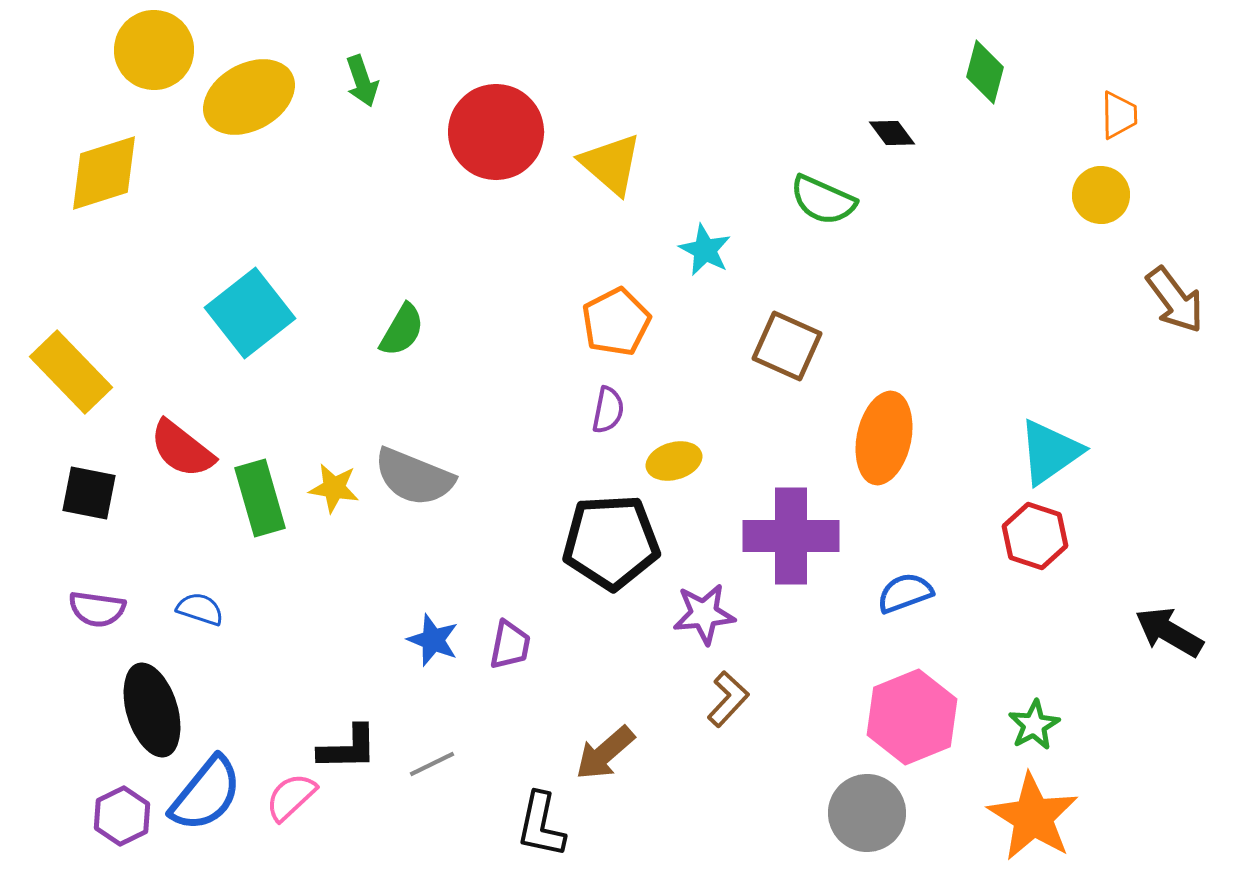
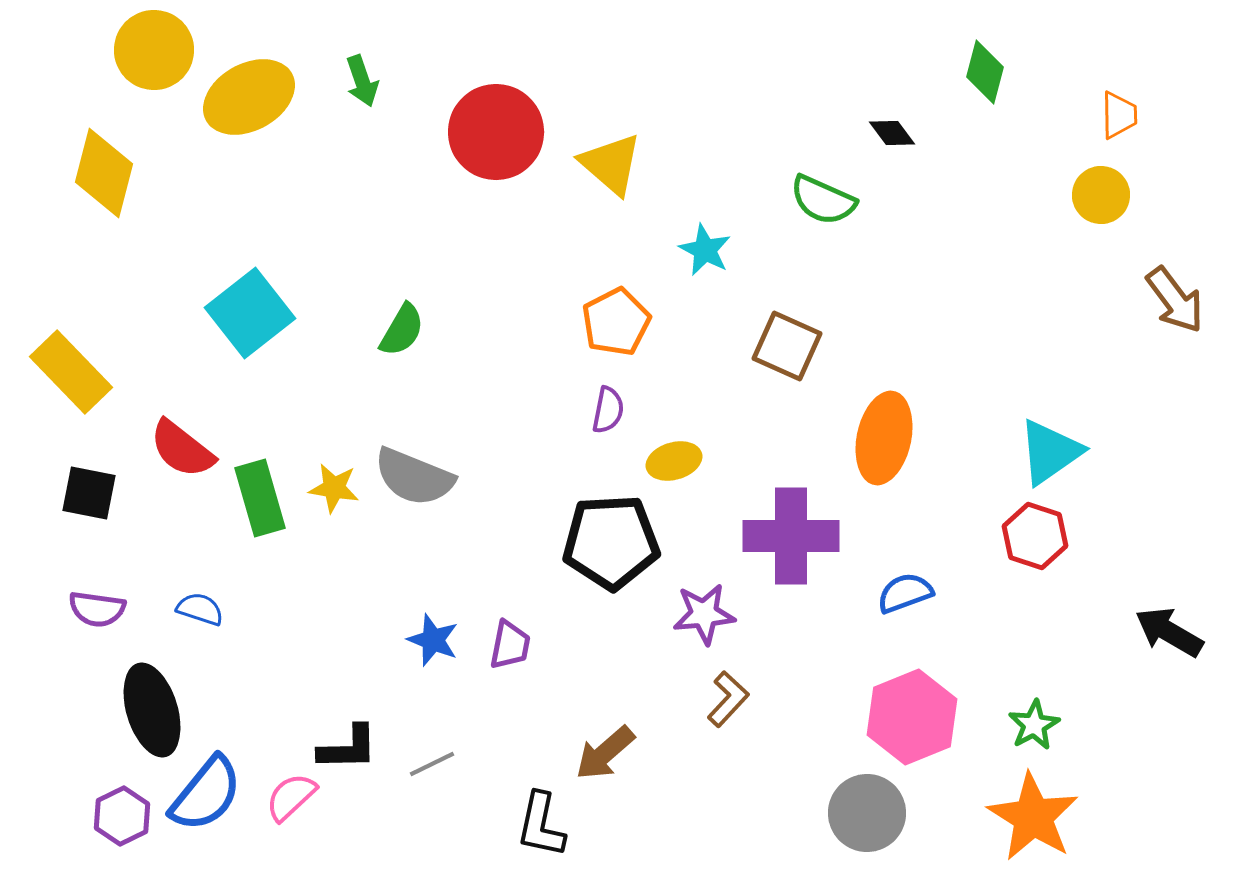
yellow diamond at (104, 173): rotated 58 degrees counterclockwise
